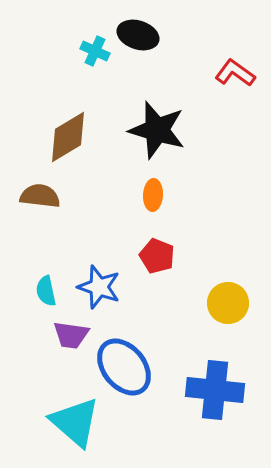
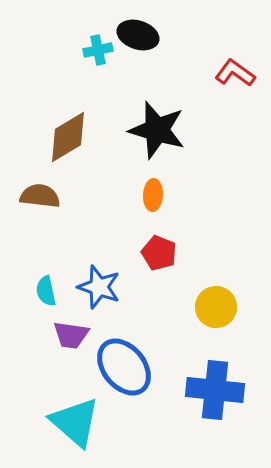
cyan cross: moved 3 px right, 1 px up; rotated 36 degrees counterclockwise
red pentagon: moved 2 px right, 3 px up
yellow circle: moved 12 px left, 4 px down
